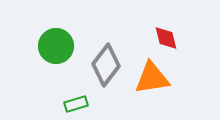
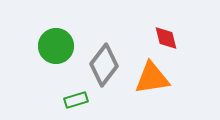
gray diamond: moved 2 px left
green rectangle: moved 4 px up
